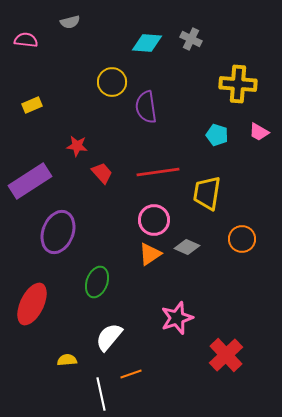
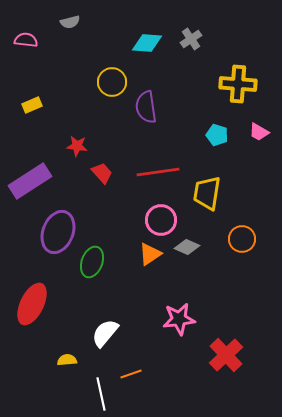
gray cross: rotated 30 degrees clockwise
pink circle: moved 7 px right
green ellipse: moved 5 px left, 20 px up
pink star: moved 2 px right, 1 px down; rotated 12 degrees clockwise
white semicircle: moved 4 px left, 4 px up
